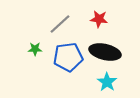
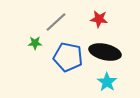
gray line: moved 4 px left, 2 px up
green star: moved 6 px up
blue pentagon: rotated 20 degrees clockwise
